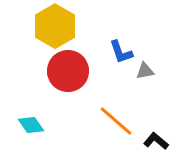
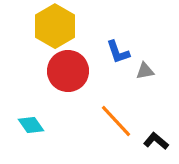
blue L-shape: moved 3 px left
orange line: rotated 6 degrees clockwise
